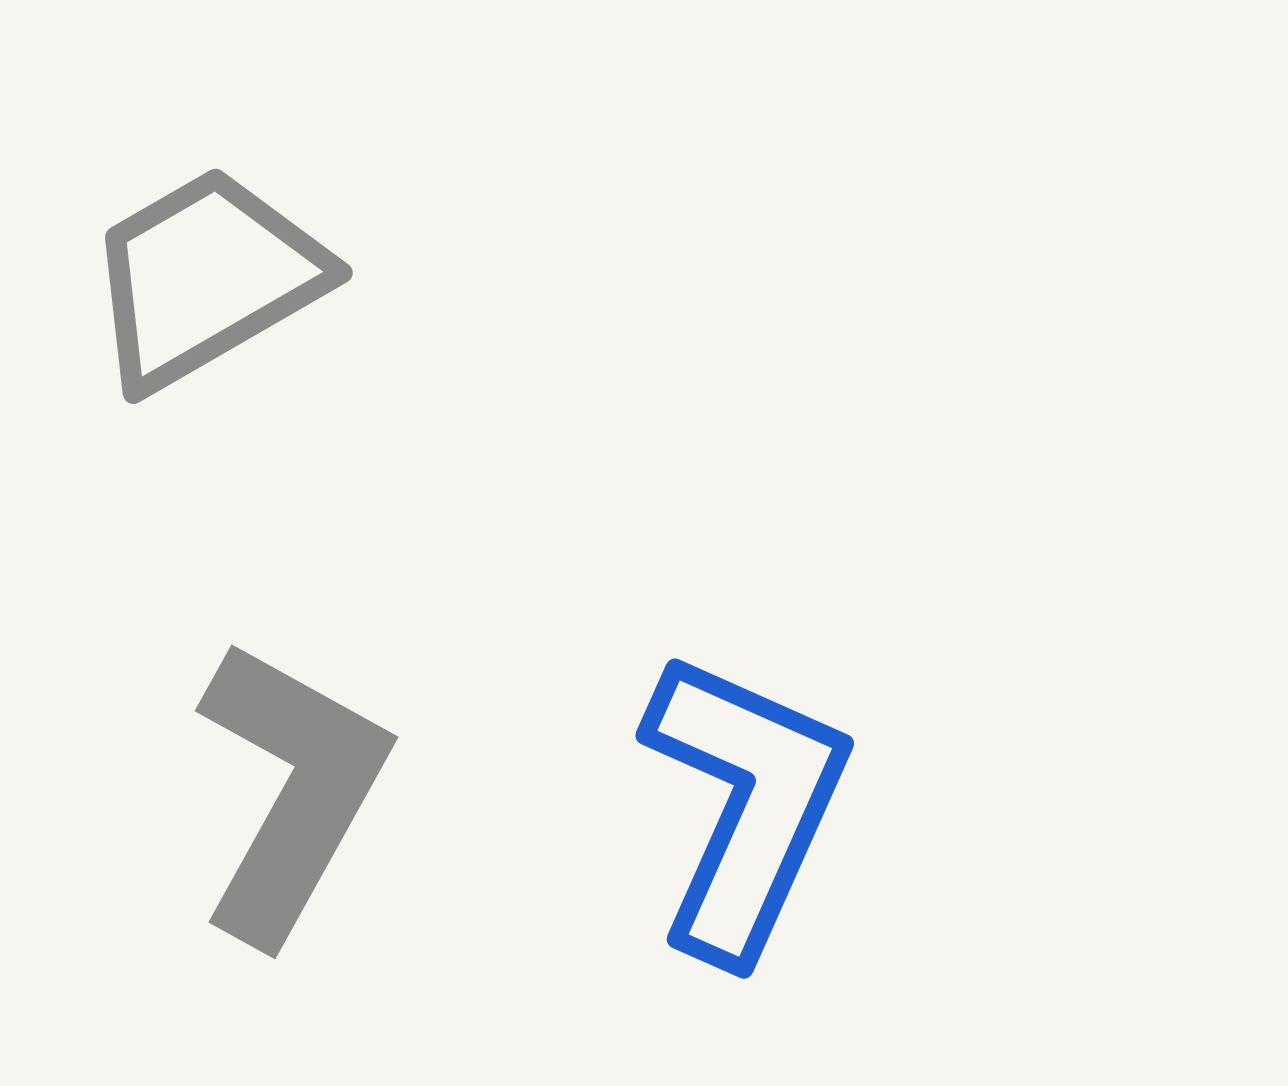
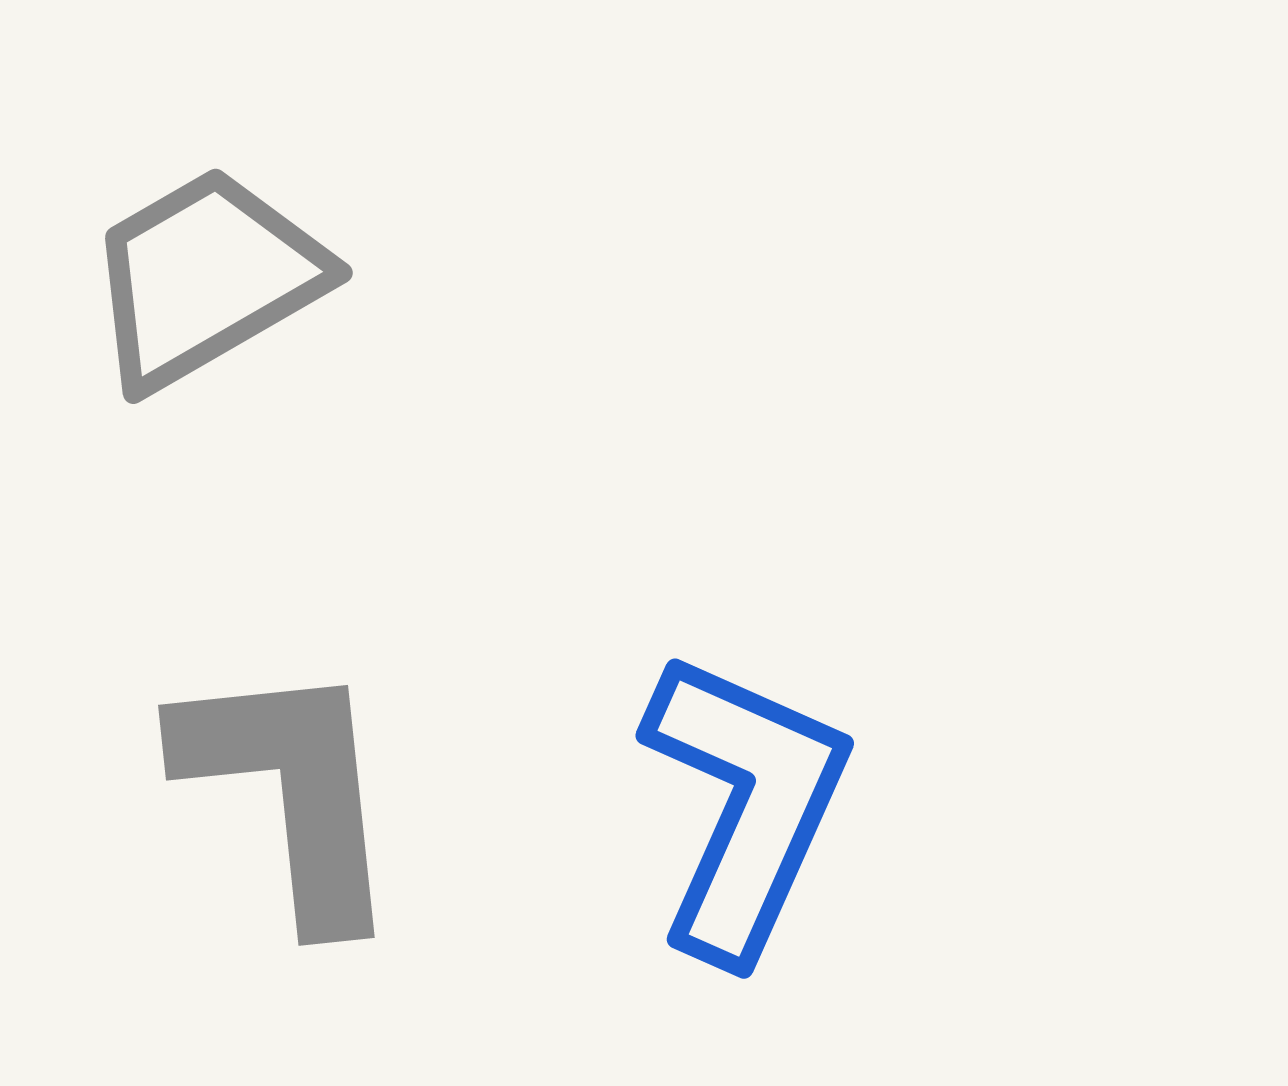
gray L-shape: rotated 35 degrees counterclockwise
